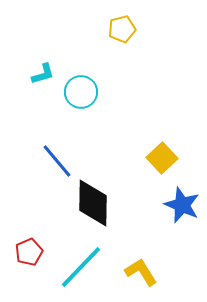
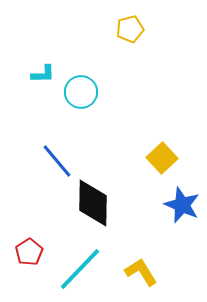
yellow pentagon: moved 8 px right
cyan L-shape: rotated 15 degrees clockwise
red pentagon: rotated 8 degrees counterclockwise
cyan line: moved 1 px left, 2 px down
